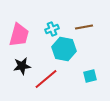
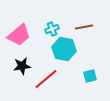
pink trapezoid: rotated 35 degrees clockwise
